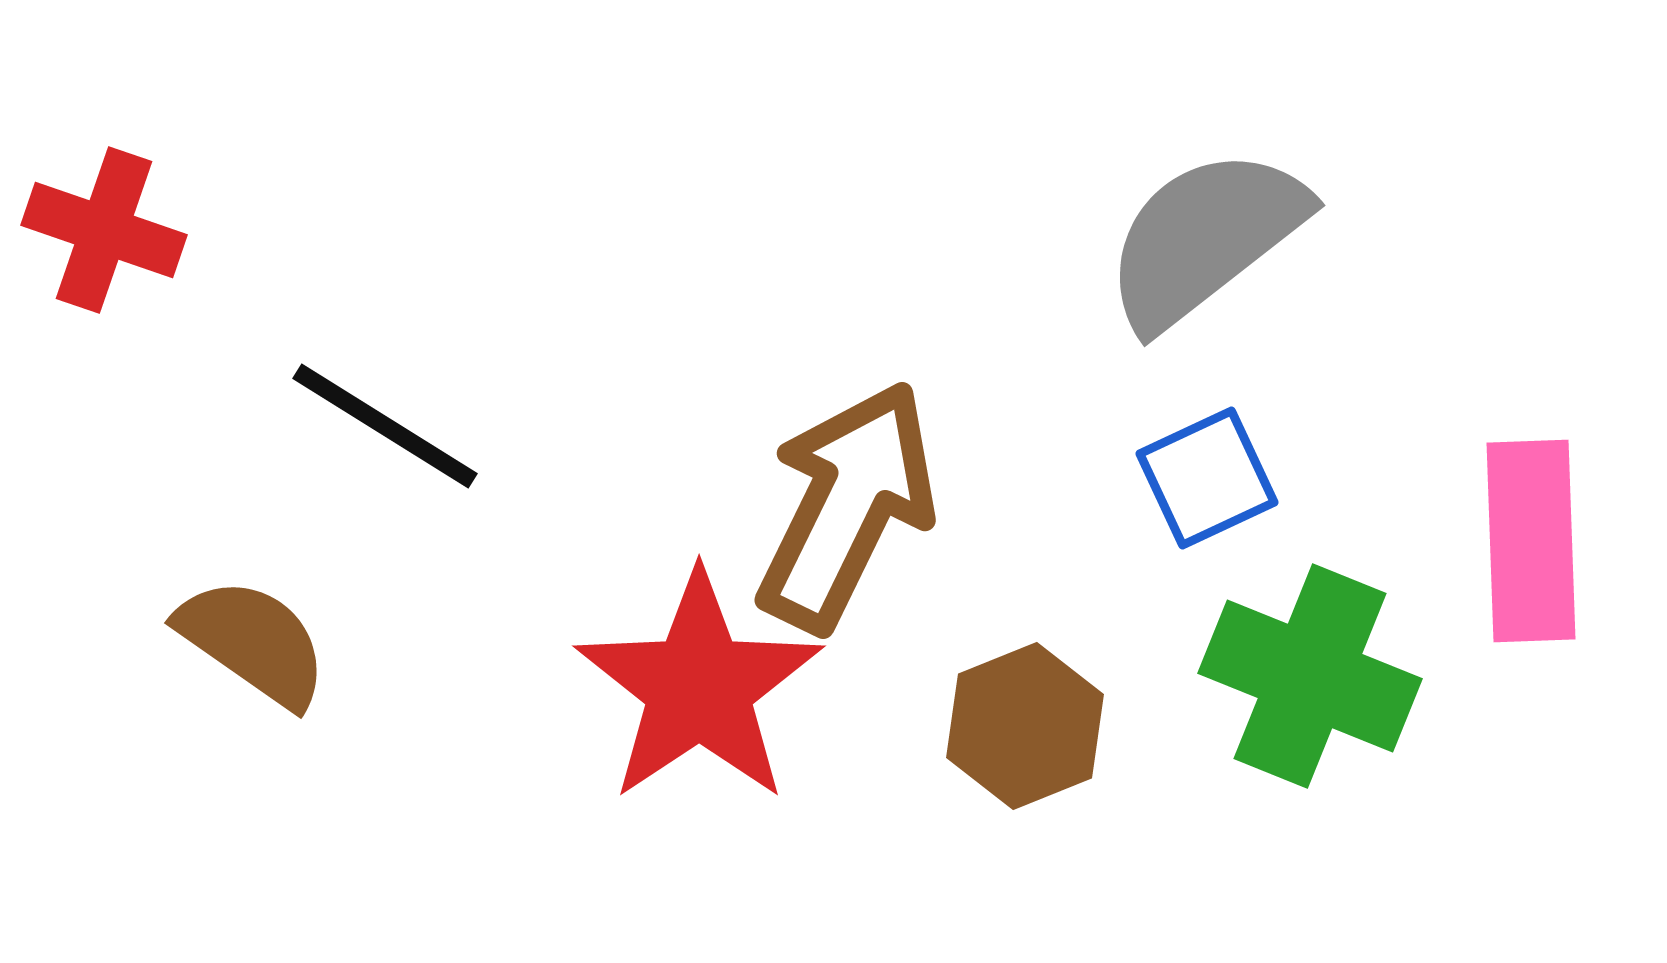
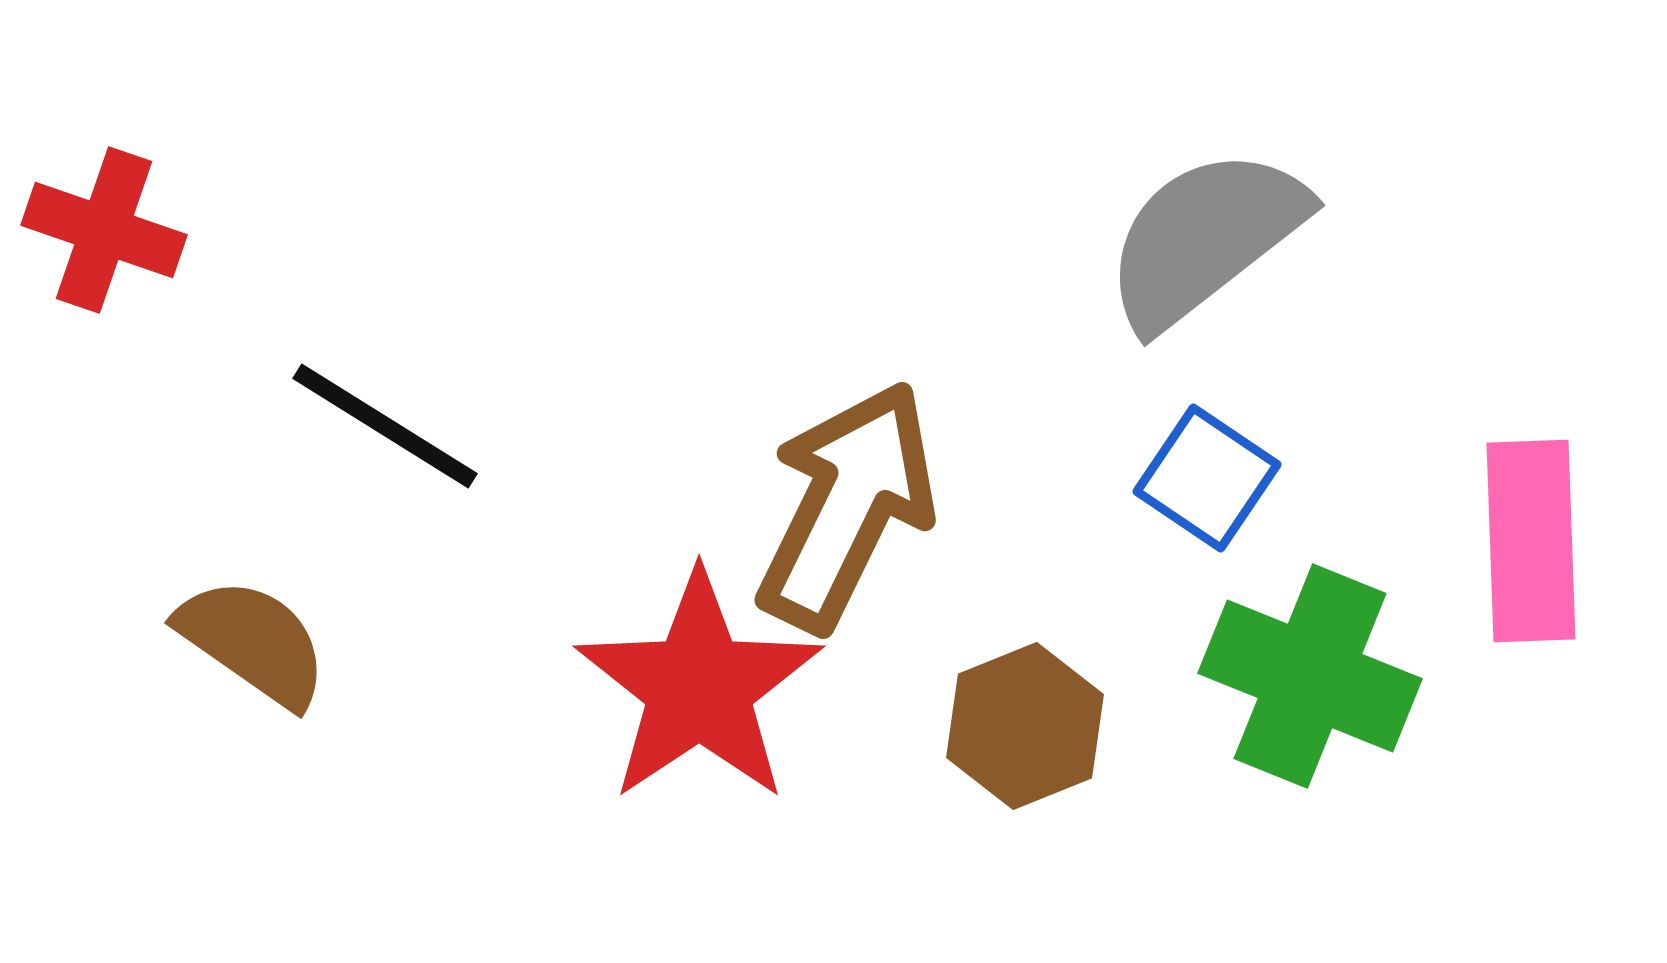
blue square: rotated 31 degrees counterclockwise
